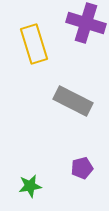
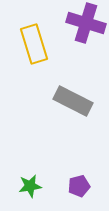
purple pentagon: moved 3 px left, 18 px down
